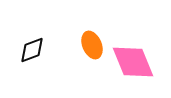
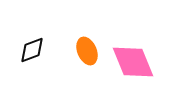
orange ellipse: moved 5 px left, 6 px down
